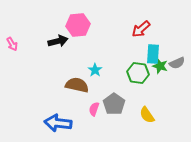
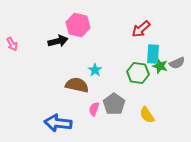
pink hexagon: rotated 20 degrees clockwise
